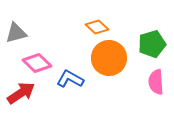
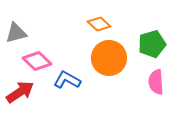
orange diamond: moved 2 px right, 3 px up
pink diamond: moved 2 px up
blue L-shape: moved 3 px left, 1 px down
red arrow: moved 1 px left, 1 px up
